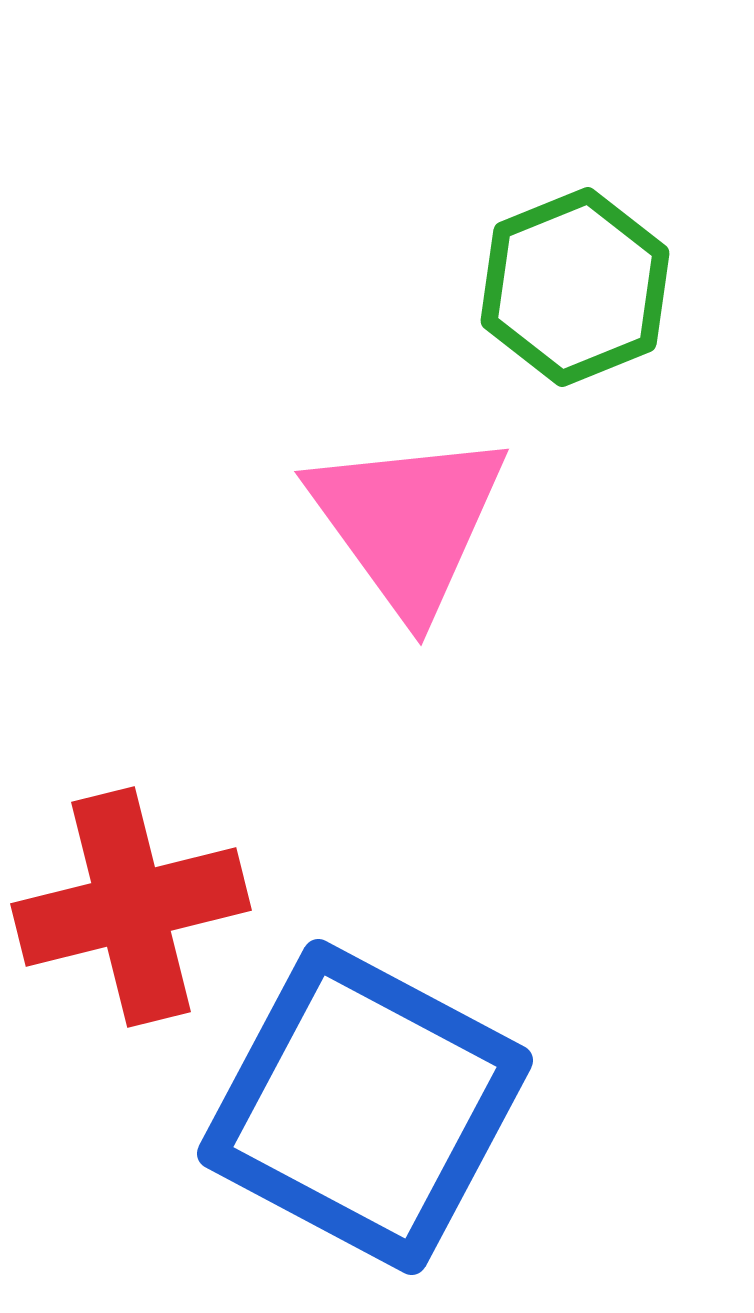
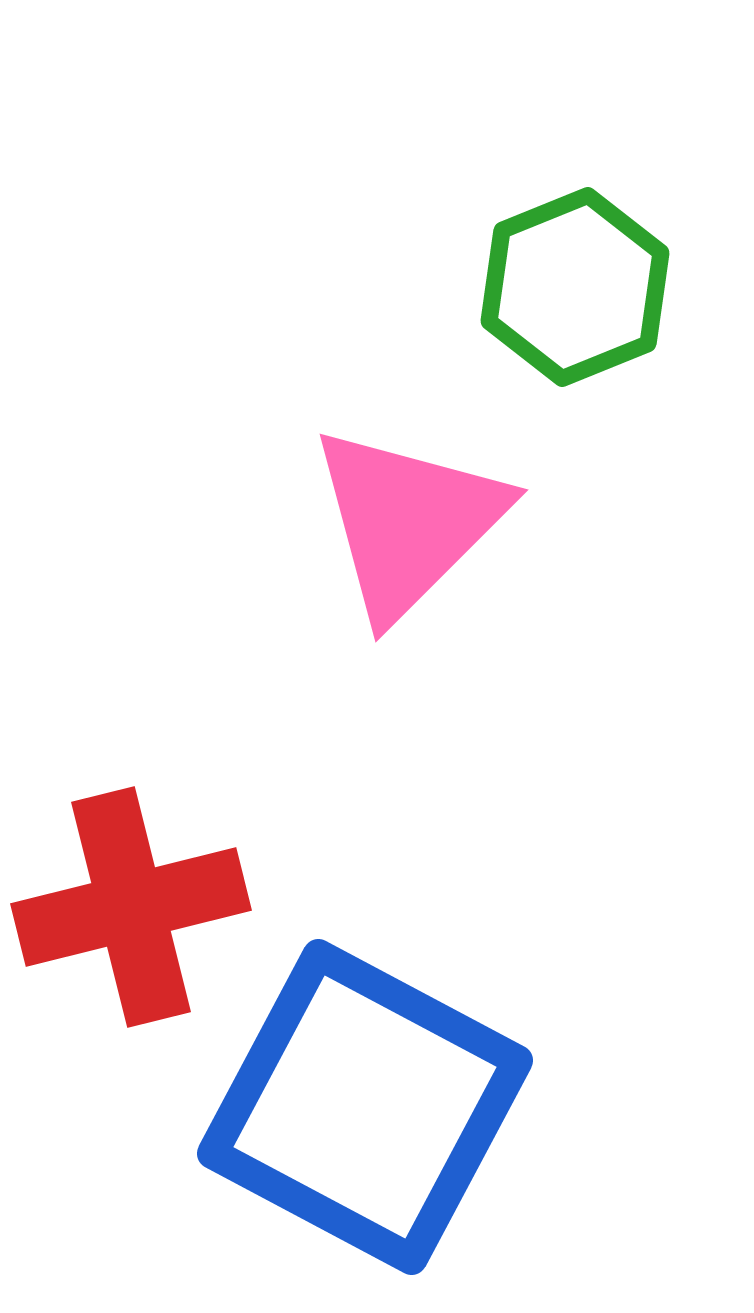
pink triangle: rotated 21 degrees clockwise
